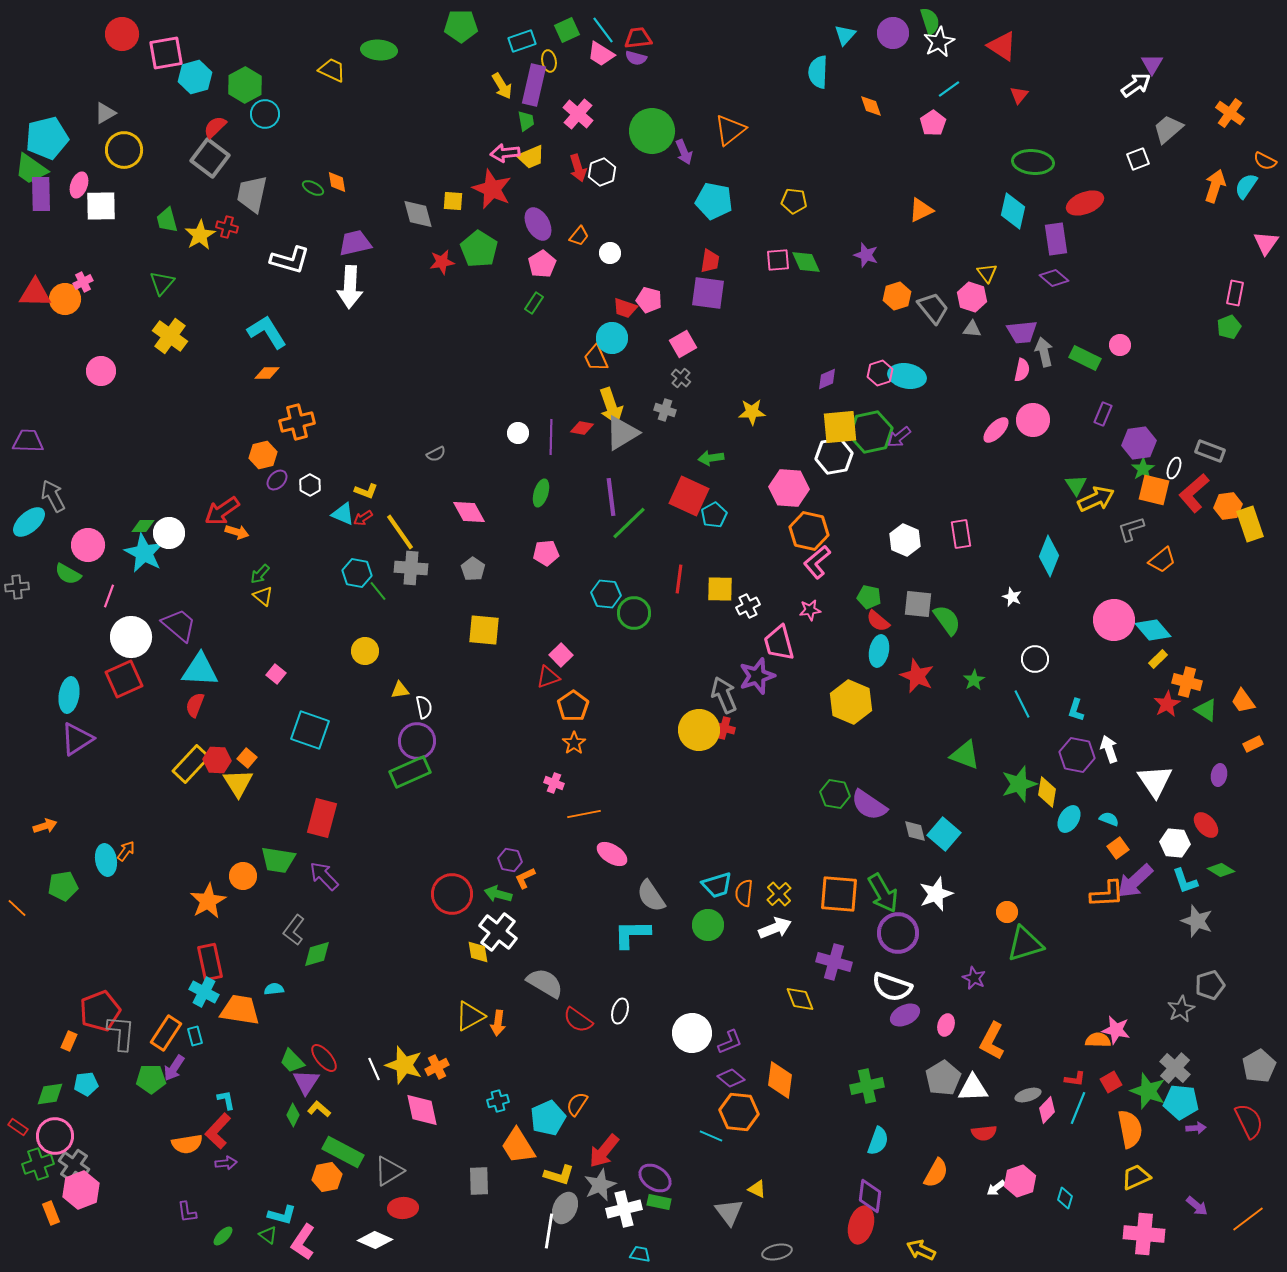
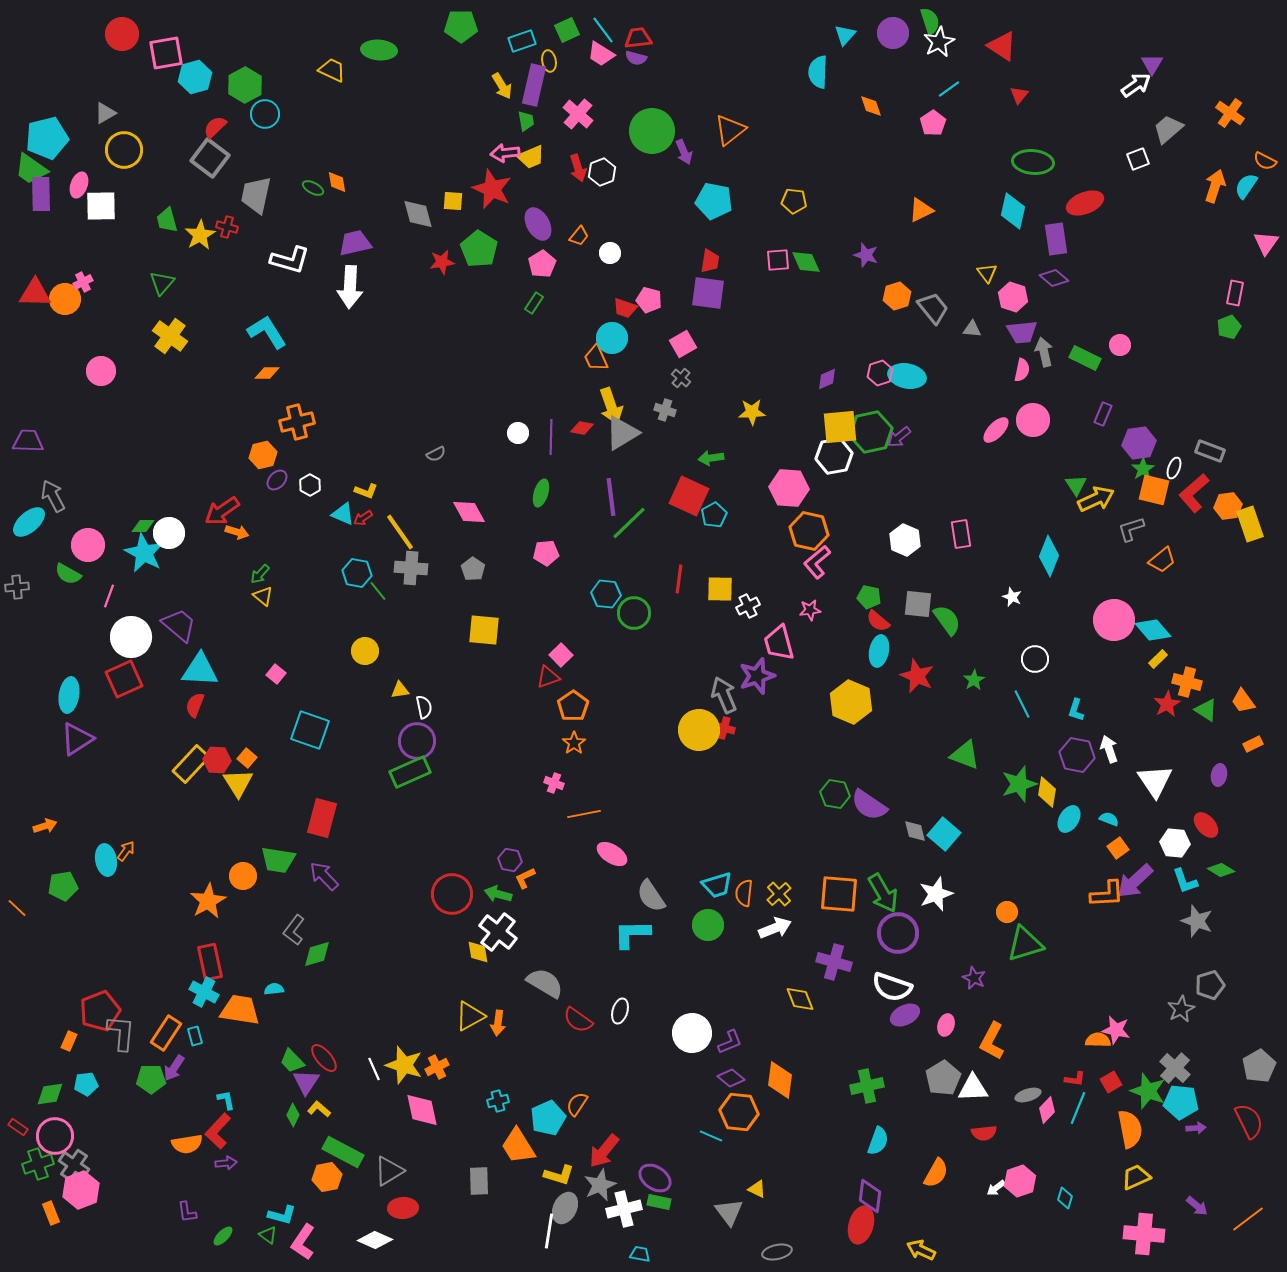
gray trapezoid at (252, 194): moved 4 px right, 1 px down
pink hexagon at (972, 297): moved 41 px right
